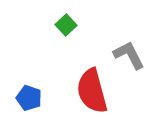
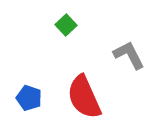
red semicircle: moved 8 px left, 6 px down; rotated 9 degrees counterclockwise
